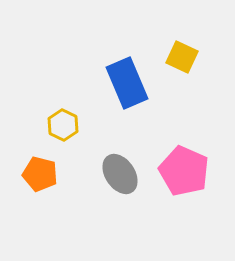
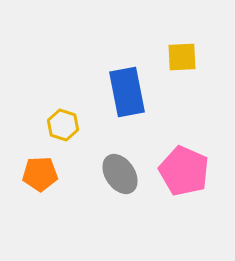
yellow square: rotated 28 degrees counterclockwise
blue rectangle: moved 9 px down; rotated 12 degrees clockwise
yellow hexagon: rotated 8 degrees counterclockwise
orange pentagon: rotated 16 degrees counterclockwise
